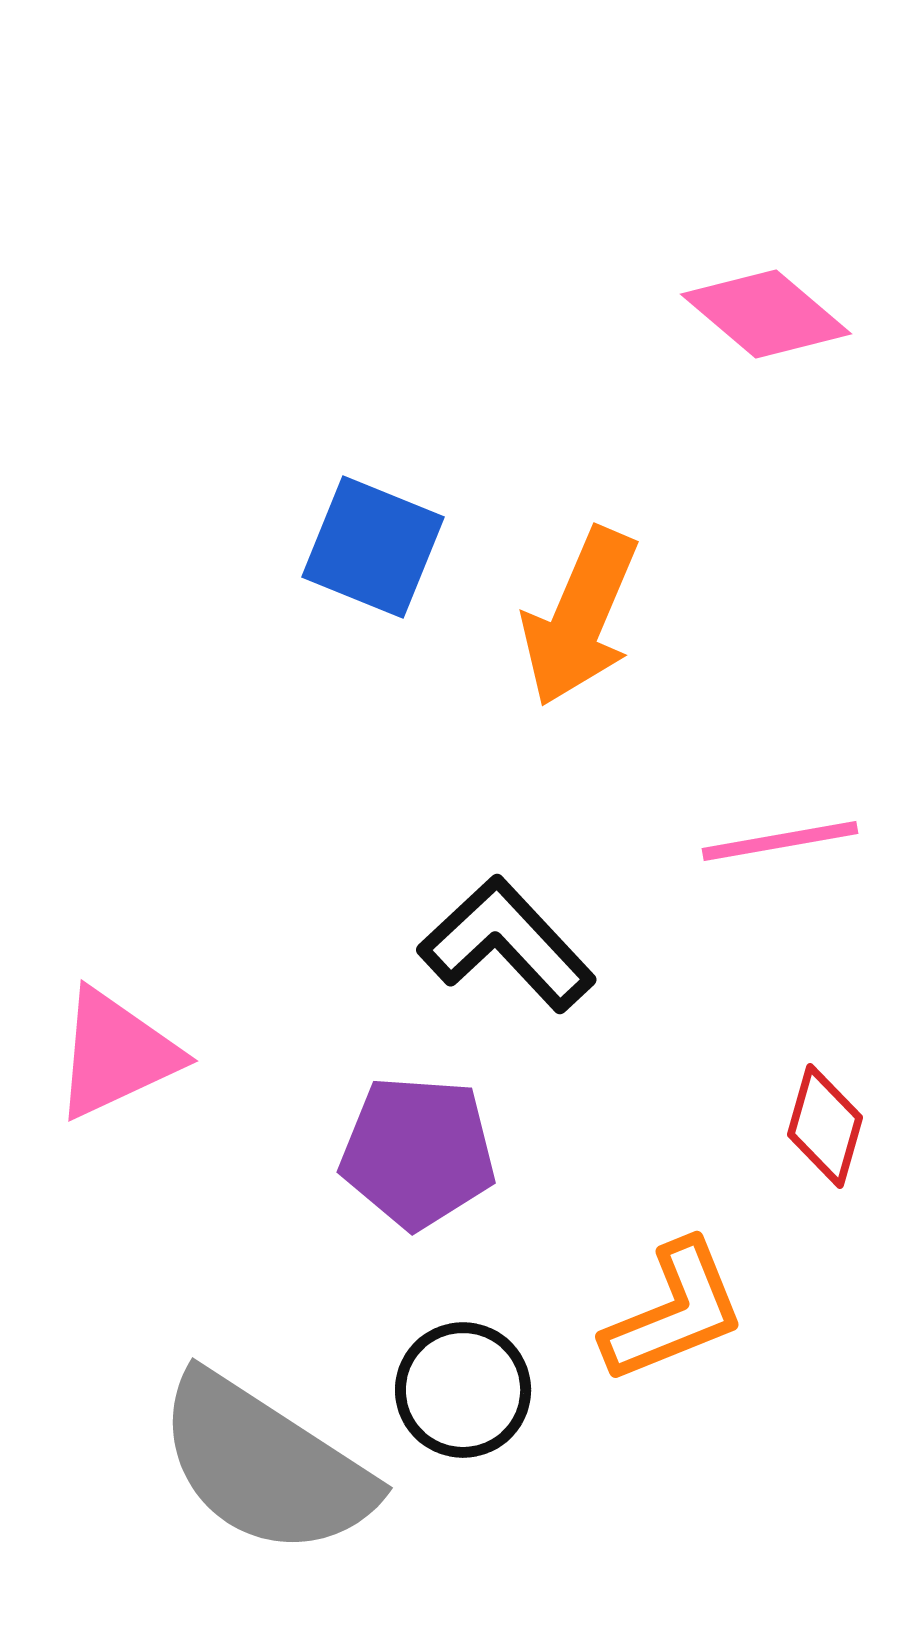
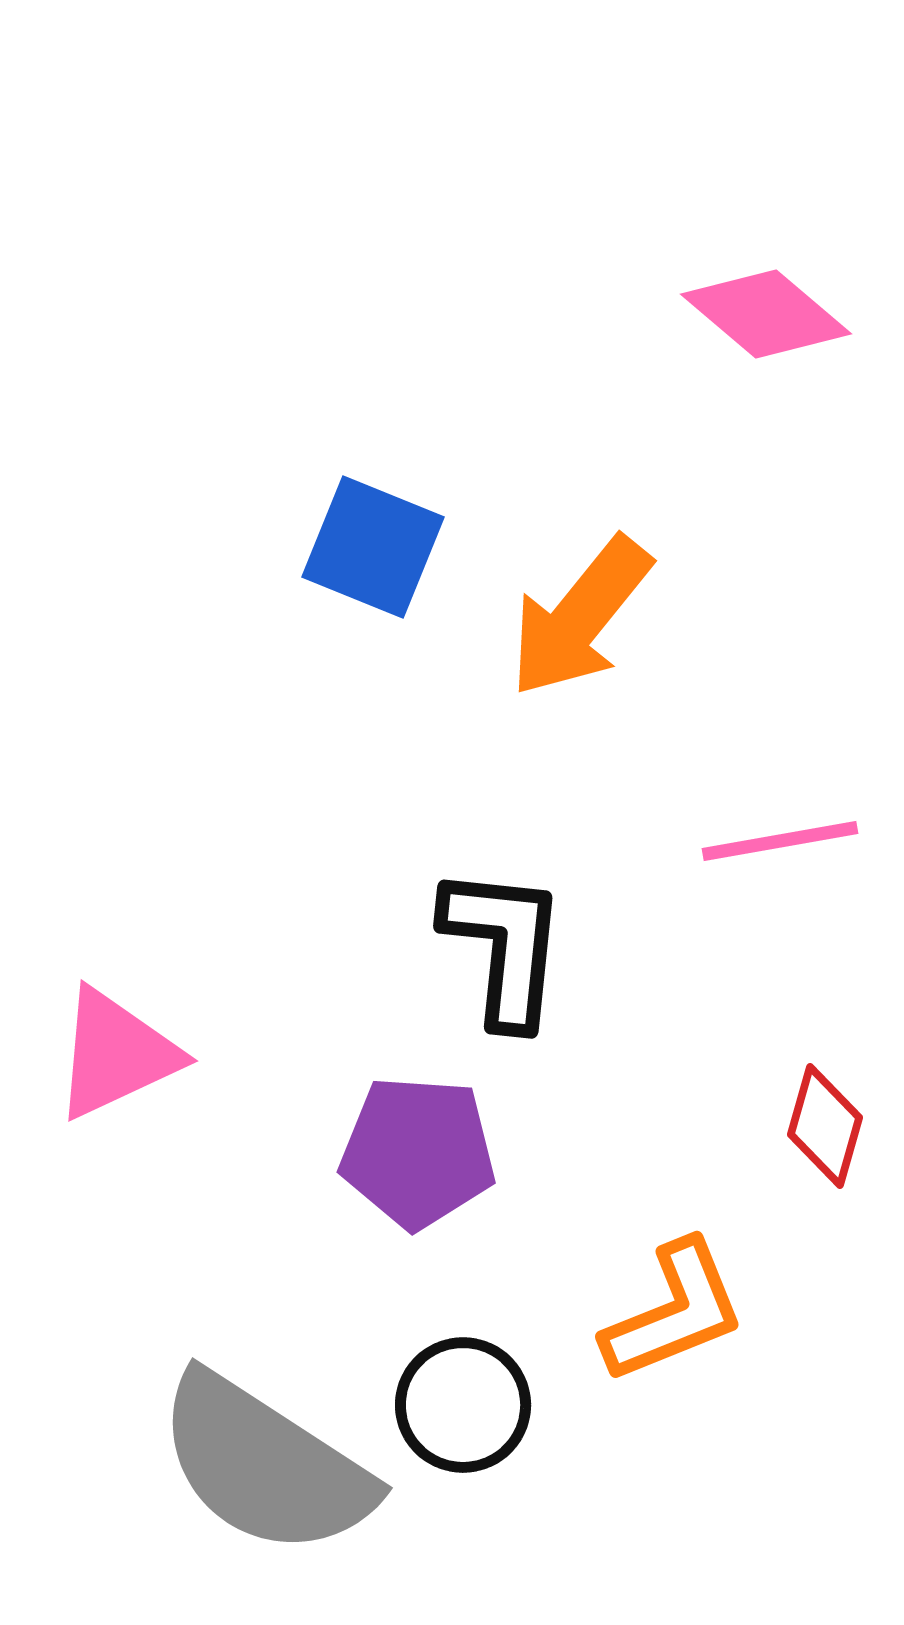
orange arrow: rotated 16 degrees clockwise
black L-shape: moved 3 px left, 2 px down; rotated 49 degrees clockwise
black circle: moved 15 px down
